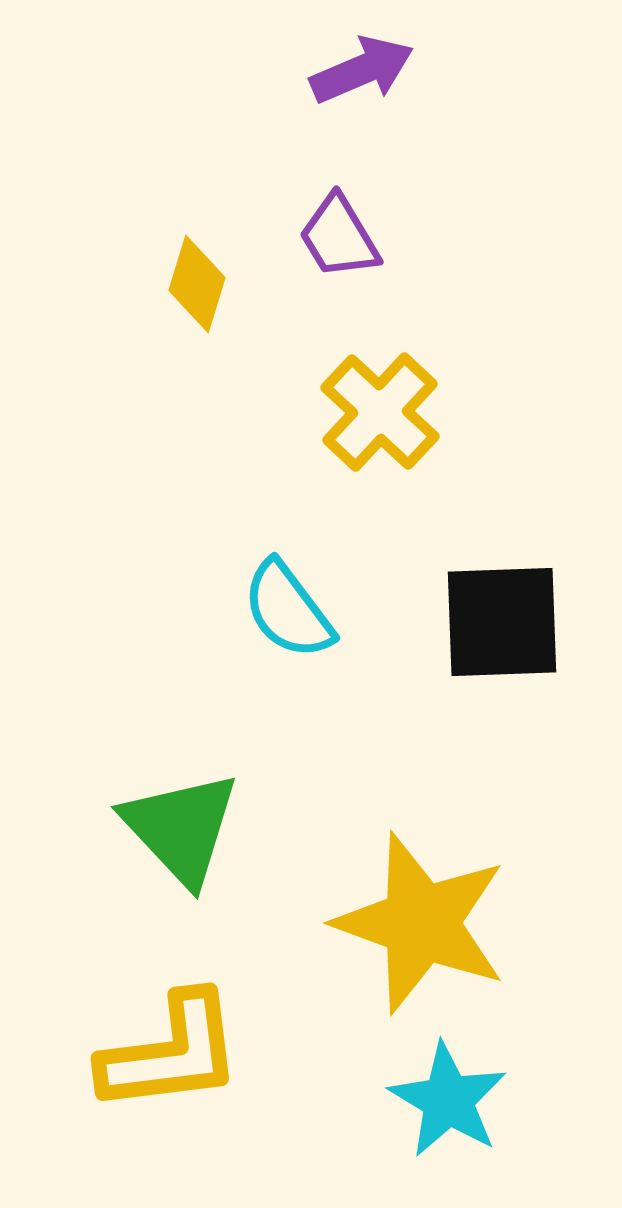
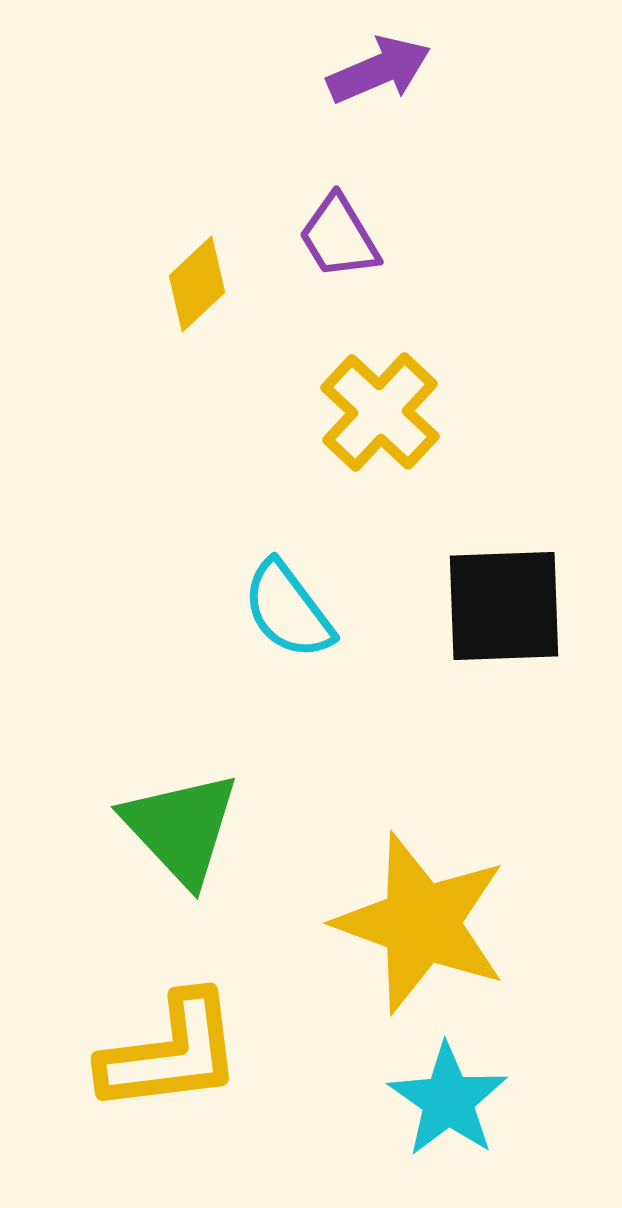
purple arrow: moved 17 px right
yellow diamond: rotated 30 degrees clockwise
black square: moved 2 px right, 16 px up
cyan star: rotated 4 degrees clockwise
